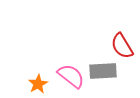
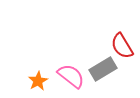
gray rectangle: moved 2 px up; rotated 28 degrees counterclockwise
orange star: moved 3 px up
